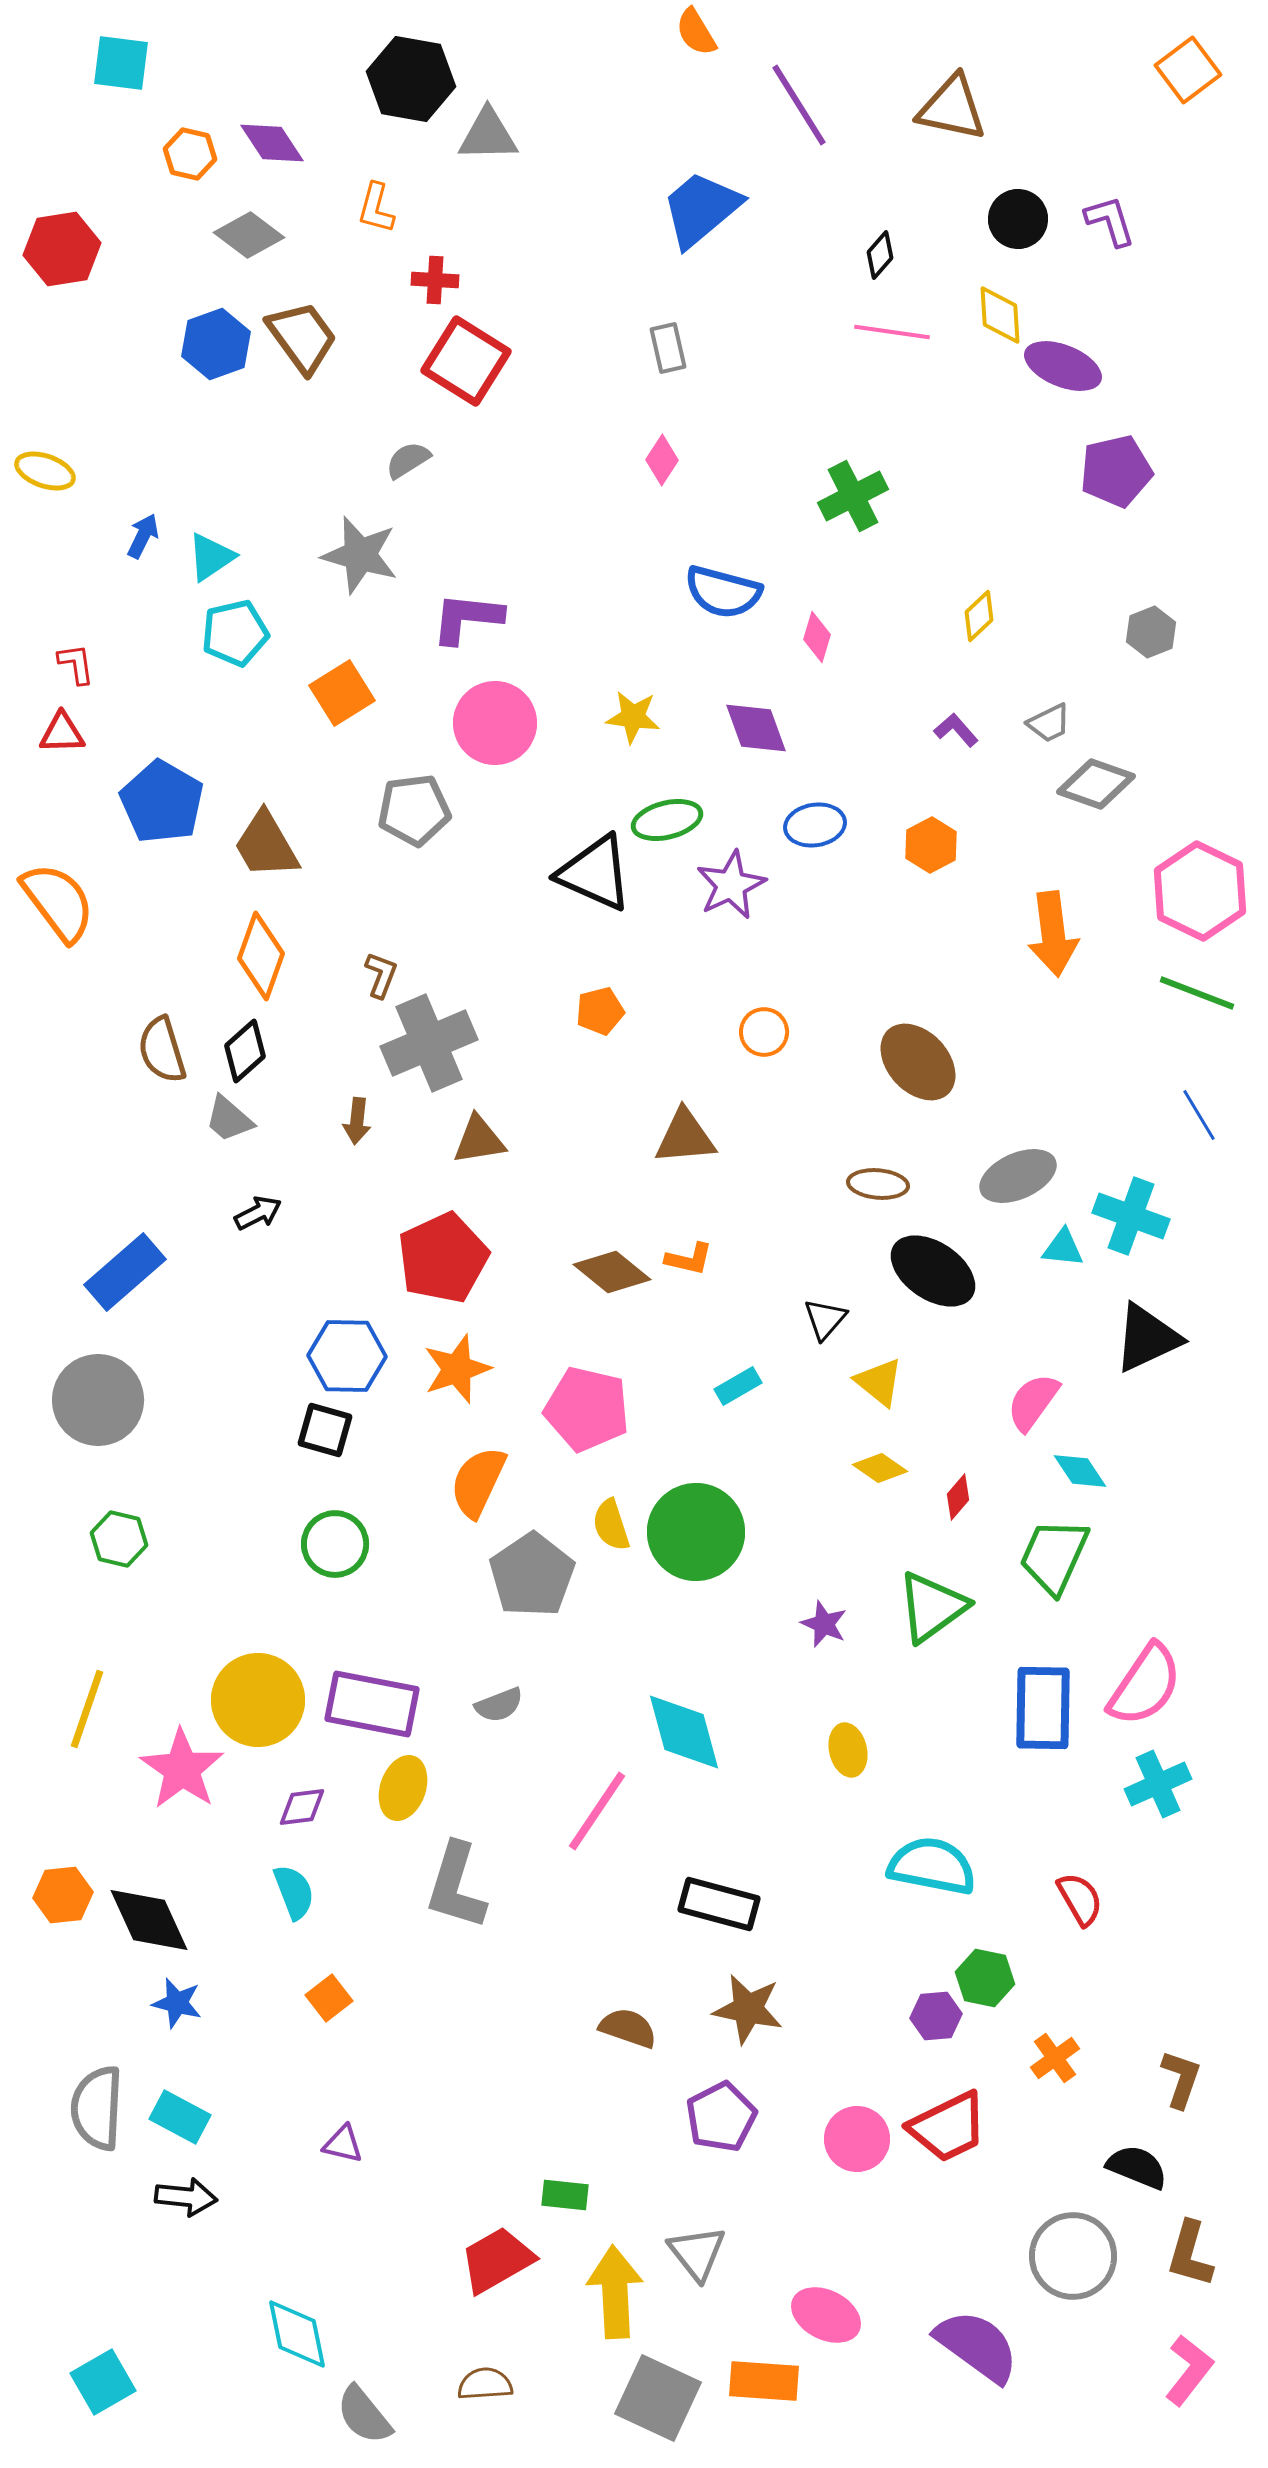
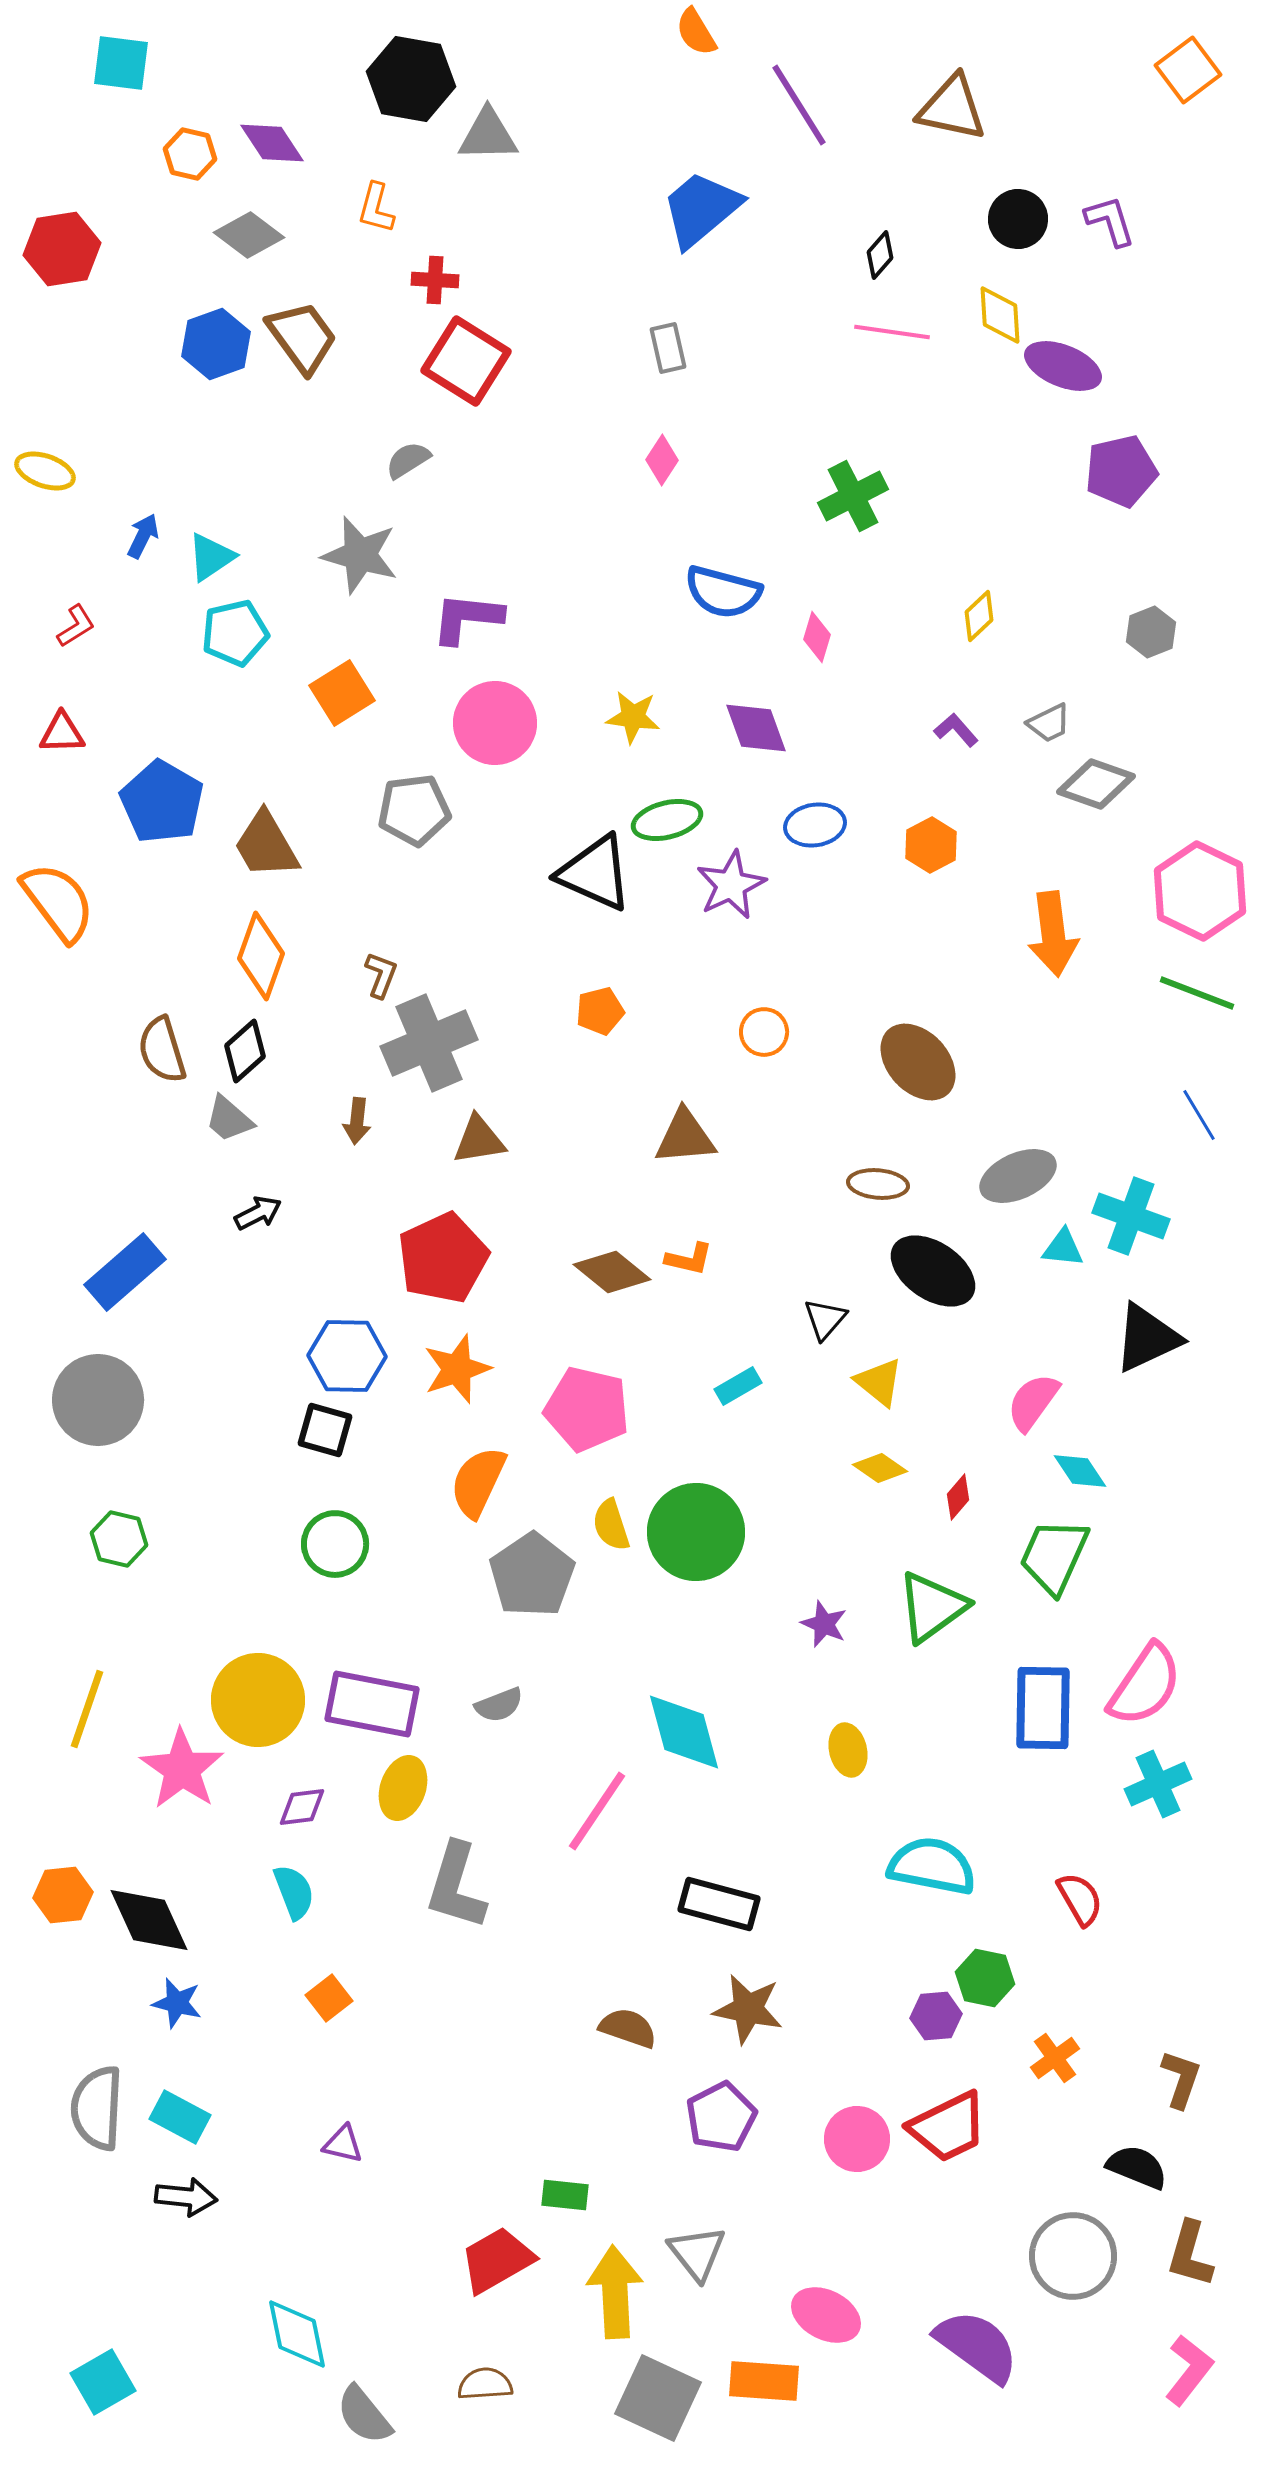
purple pentagon at (1116, 471): moved 5 px right
red L-shape at (76, 664): moved 38 px up; rotated 66 degrees clockwise
